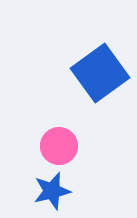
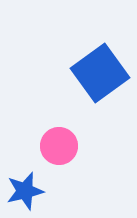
blue star: moved 27 px left
